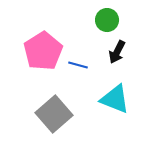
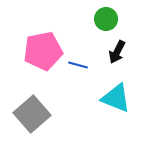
green circle: moved 1 px left, 1 px up
pink pentagon: rotated 21 degrees clockwise
cyan triangle: moved 1 px right, 1 px up
gray square: moved 22 px left
